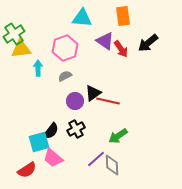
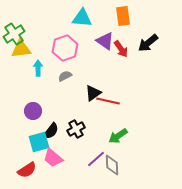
purple circle: moved 42 px left, 10 px down
